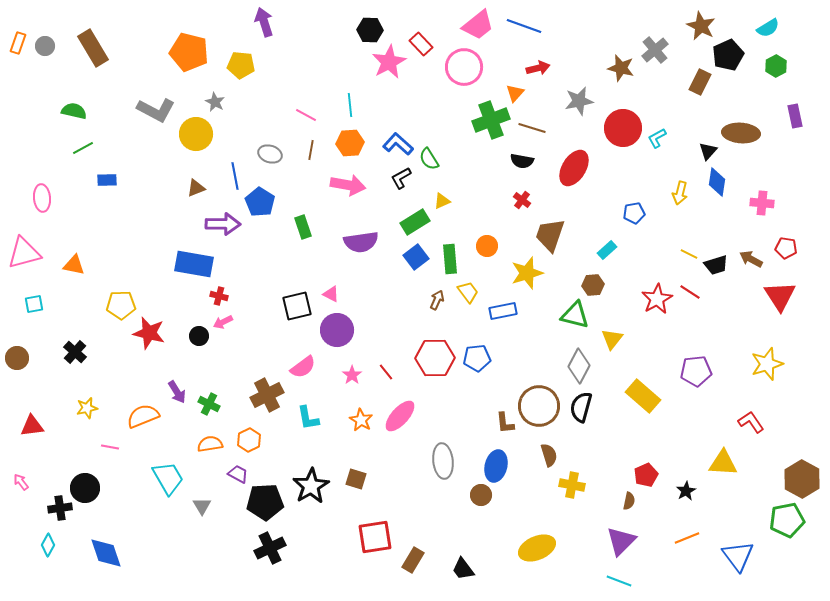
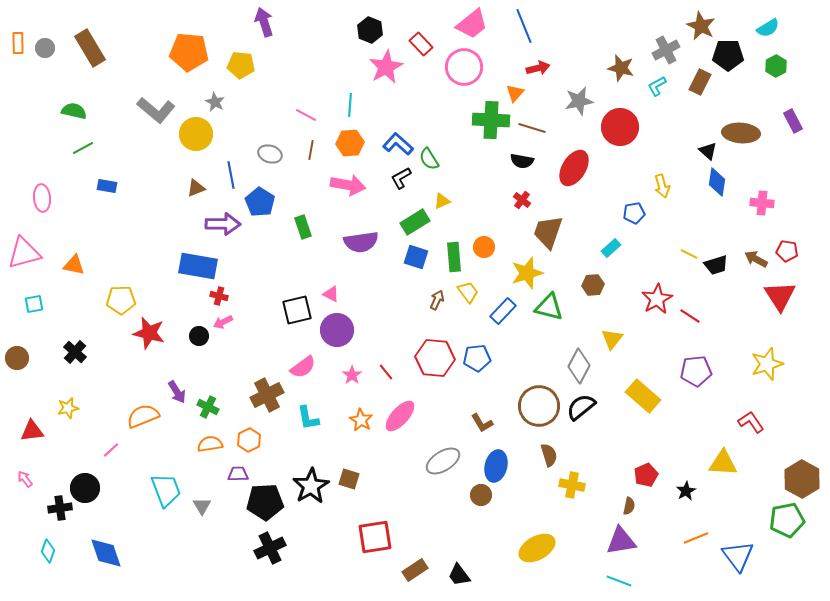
pink trapezoid at (478, 25): moved 6 px left, 1 px up
blue line at (524, 26): rotated 48 degrees clockwise
black hexagon at (370, 30): rotated 20 degrees clockwise
orange rectangle at (18, 43): rotated 20 degrees counterclockwise
gray circle at (45, 46): moved 2 px down
brown rectangle at (93, 48): moved 3 px left
gray cross at (655, 50): moved 11 px right; rotated 12 degrees clockwise
orange pentagon at (189, 52): rotated 9 degrees counterclockwise
black pentagon at (728, 55): rotated 24 degrees clockwise
pink star at (389, 62): moved 3 px left, 5 px down
cyan line at (350, 105): rotated 10 degrees clockwise
gray L-shape at (156, 110): rotated 12 degrees clockwise
purple rectangle at (795, 116): moved 2 px left, 5 px down; rotated 15 degrees counterclockwise
green cross at (491, 120): rotated 24 degrees clockwise
red circle at (623, 128): moved 3 px left, 1 px up
cyan L-shape at (657, 138): moved 52 px up
black triangle at (708, 151): rotated 30 degrees counterclockwise
blue line at (235, 176): moved 4 px left, 1 px up
blue rectangle at (107, 180): moved 6 px down; rotated 12 degrees clockwise
yellow arrow at (680, 193): moved 18 px left, 7 px up; rotated 30 degrees counterclockwise
brown trapezoid at (550, 235): moved 2 px left, 3 px up
orange circle at (487, 246): moved 3 px left, 1 px down
red pentagon at (786, 248): moved 1 px right, 3 px down
cyan rectangle at (607, 250): moved 4 px right, 2 px up
blue square at (416, 257): rotated 35 degrees counterclockwise
green rectangle at (450, 259): moved 4 px right, 2 px up
brown arrow at (751, 259): moved 5 px right
blue rectangle at (194, 264): moved 4 px right, 2 px down
red line at (690, 292): moved 24 px down
yellow pentagon at (121, 305): moved 5 px up
black square at (297, 306): moved 4 px down
blue rectangle at (503, 311): rotated 36 degrees counterclockwise
green triangle at (575, 315): moved 26 px left, 8 px up
red hexagon at (435, 358): rotated 6 degrees clockwise
green cross at (209, 404): moved 1 px left, 3 px down
black semicircle at (581, 407): rotated 36 degrees clockwise
yellow star at (87, 408): moved 19 px left
brown L-shape at (505, 423): moved 23 px left; rotated 25 degrees counterclockwise
red triangle at (32, 426): moved 5 px down
pink line at (110, 447): moved 1 px right, 3 px down; rotated 54 degrees counterclockwise
gray ellipse at (443, 461): rotated 64 degrees clockwise
purple trapezoid at (238, 474): rotated 30 degrees counterclockwise
cyan trapezoid at (168, 478): moved 2 px left, 12 px down; rotated 9 degrees clockwise
brown square at (356, 479): moved 7 px left
pink arrow at (21, 482): moved 4 px right, 3 px up
brown semicircle at (629, 501): moved 5 px down
orange line at (687, 538): moved 9 px right
purple triangle at (621, 541): rotated 36 degrees clockwise
cyan diamond at (48, 545): moved 6 px down; rotated 10 degrees counterclockwise
yellow ellipse at (537, 548): rotated 6 degrees counterclockwise
brown rectangle at (413, 560): moved 2 px right, 10 px down; rotated 25 degrees clockwise
black trapezoid at (463, 569): moved 4 px left, 6 px down
